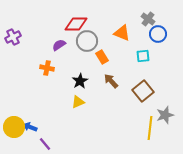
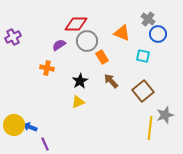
cyan square: rotated 16 degrees clockwise
yellow circle: moved 2 px up
purple line: rotated 16 degrees clockwise
